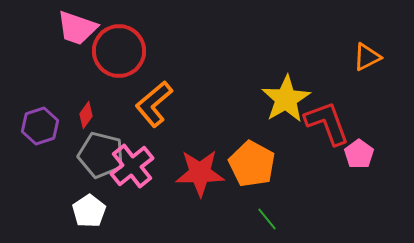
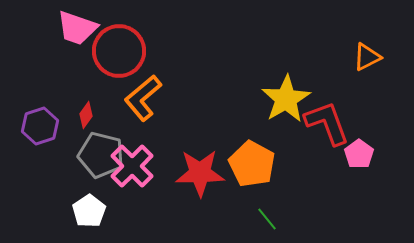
orange L-shape: moved 11 px left, 6 px up
pink cross: rotated 6 degrees counterclockwise
